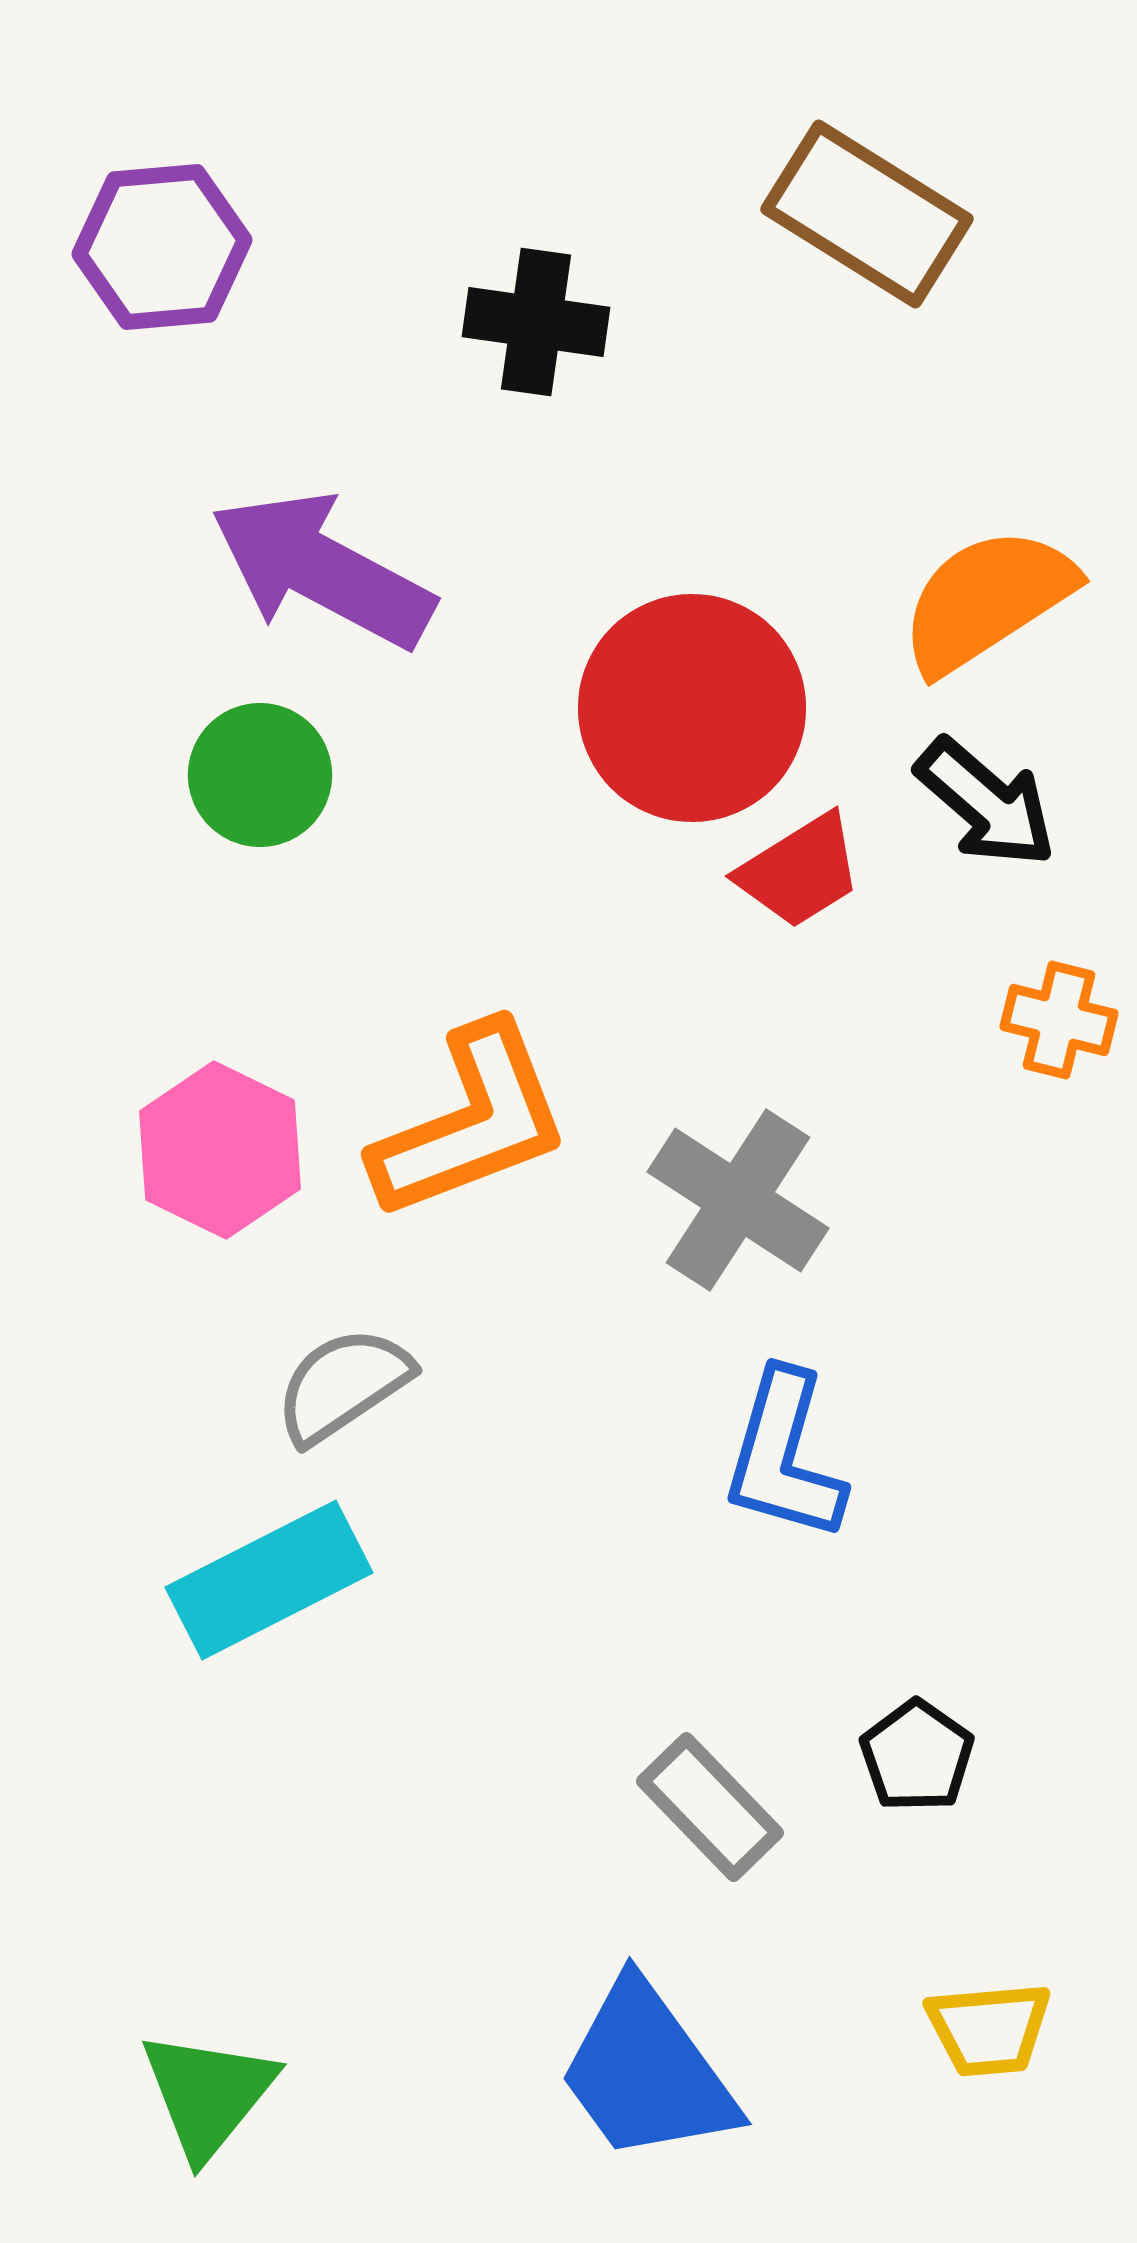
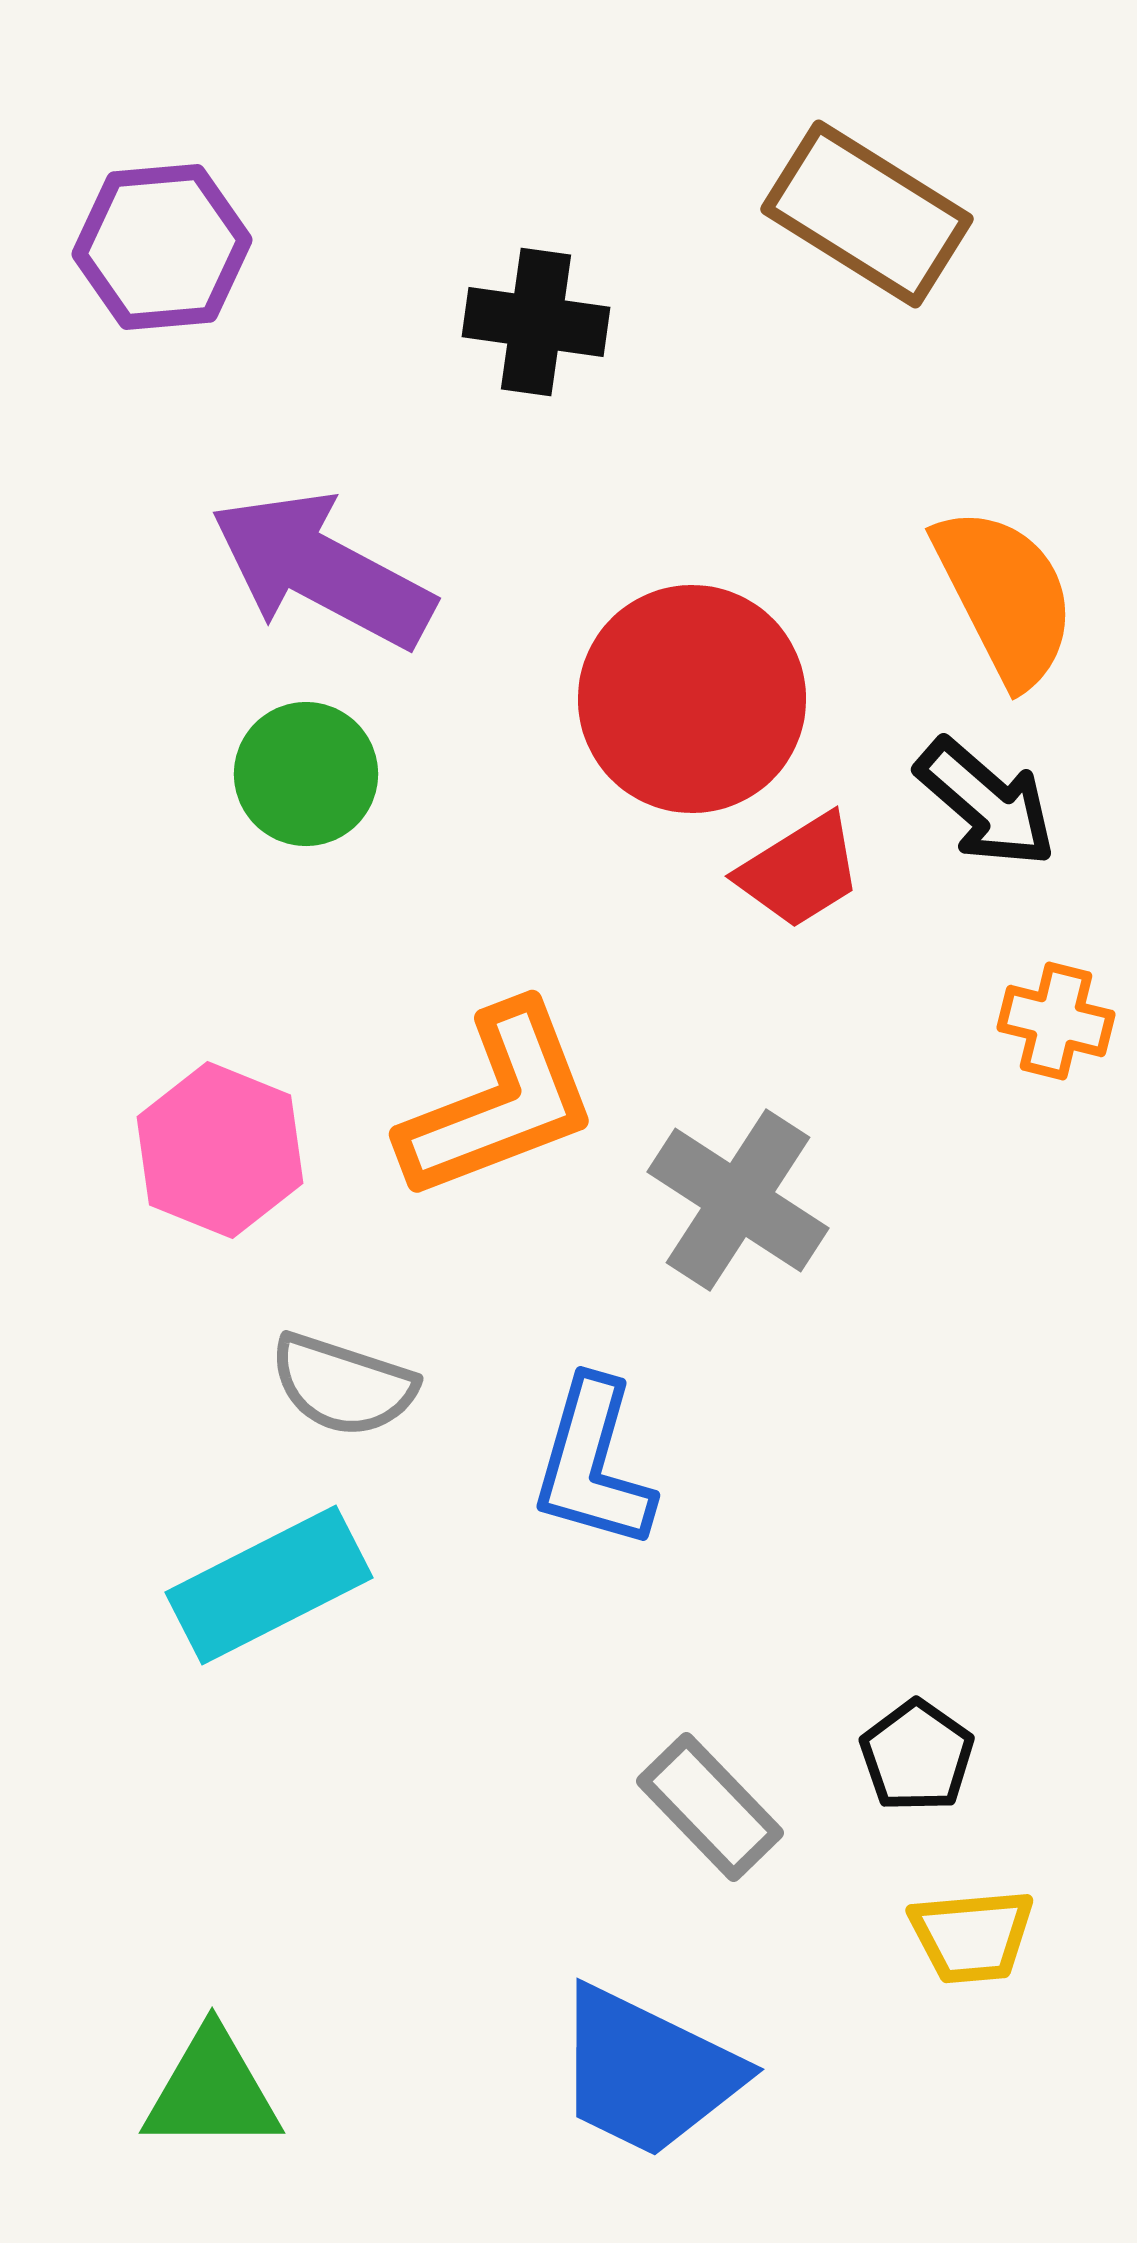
orange semicircle: moved 18 px right, 4 px up; rotated 96 degrees clockwise
red circle: moved 9 px up
green circle: moved 46 px right, 1 px up
orange cross: moved 3 px left, 1 px down
orange L-shape: moved 28 px right, 20 px up
pink hexagon: rotated 4 degrees counterclockwise
gray semicircle: rotated 128 degrees counterclockwise
blue L-shape: moved 191 px left, 8 px down
cyan rectangle: moved 5 px down
yellow trapezoid: moved 17 px left, 93 px up
blue trapezoid: rotated 28 degrees counterclockwise
green triangle: moved 4 px right, 3 px up; rotated 51 degrees clockwise
